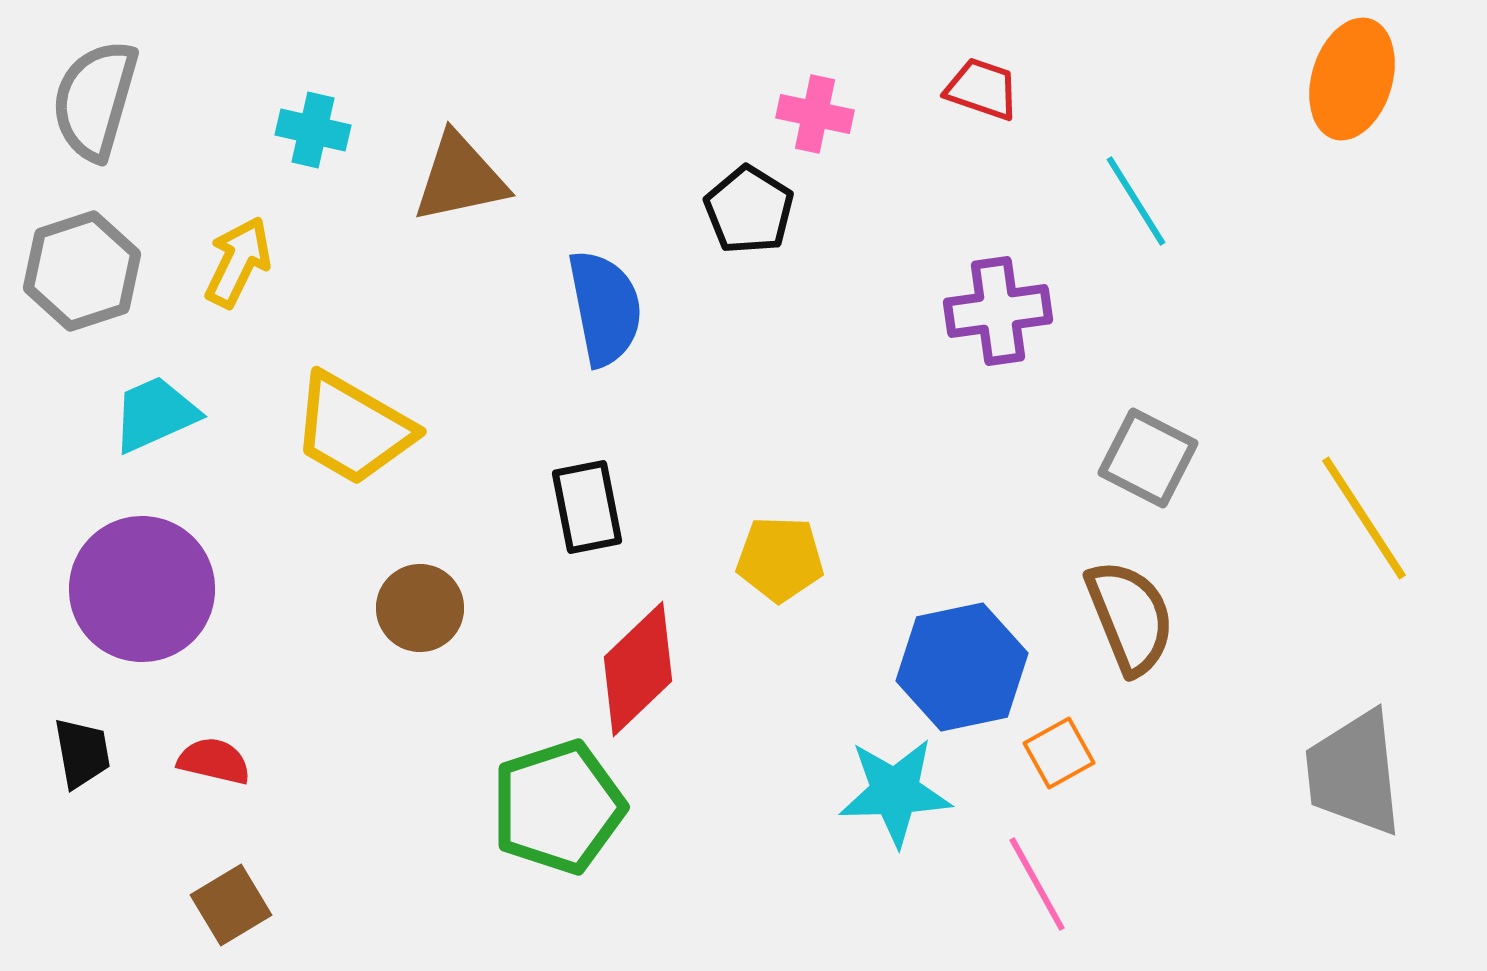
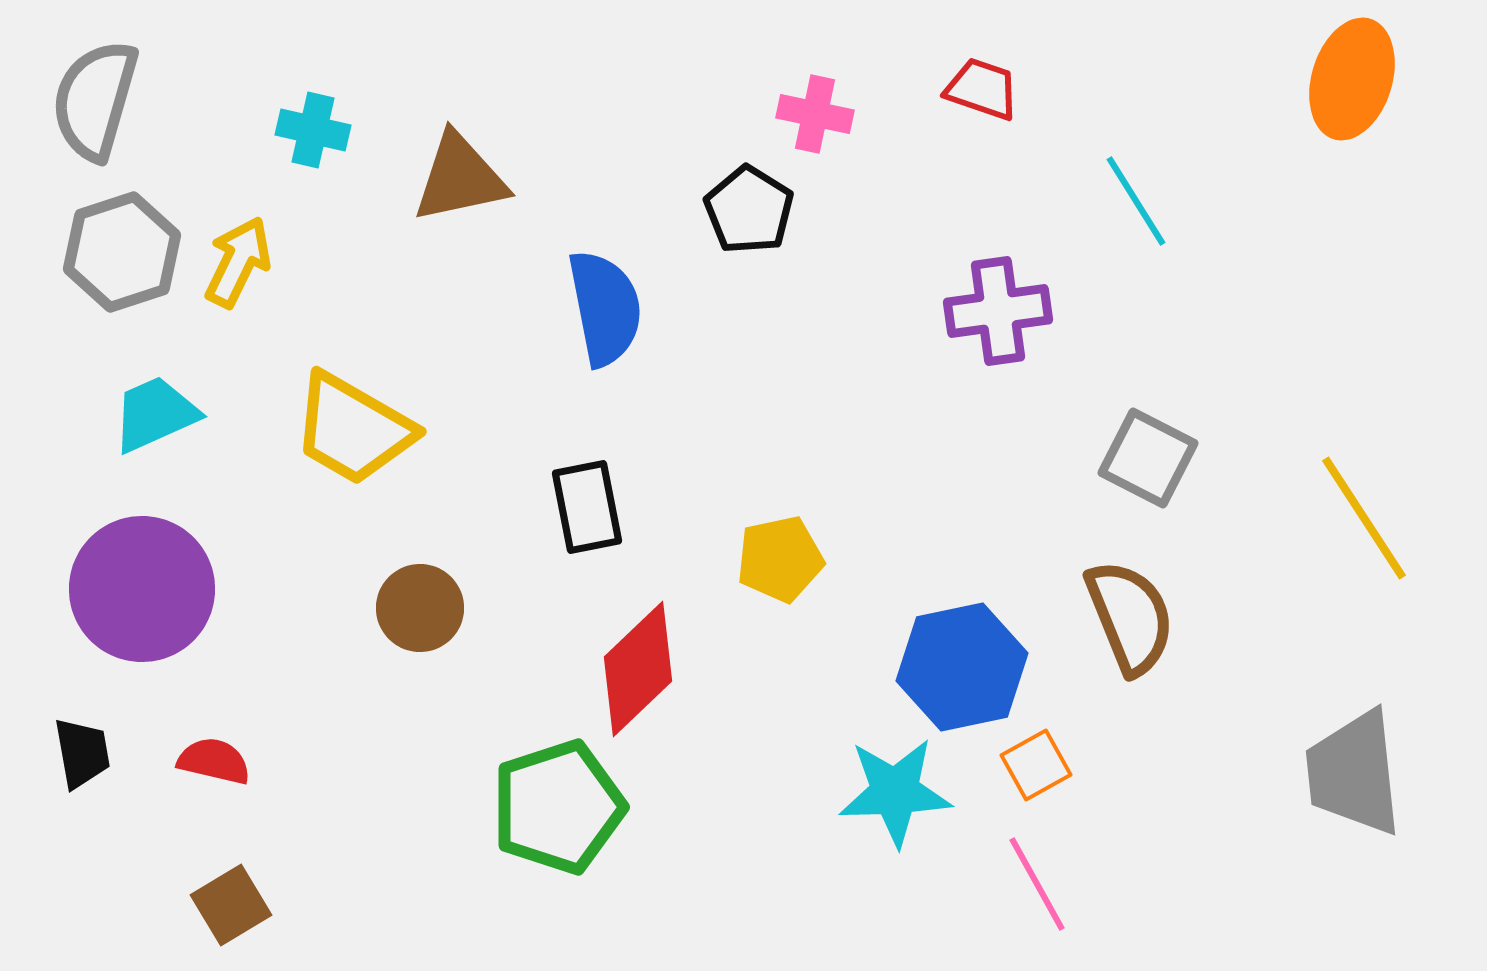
gray hexagon: moved 40 px right, 19 px up
yellow pentagon: rotated 14 degrees counterclockwise
orange square: moved 23 px left, 12 px down
